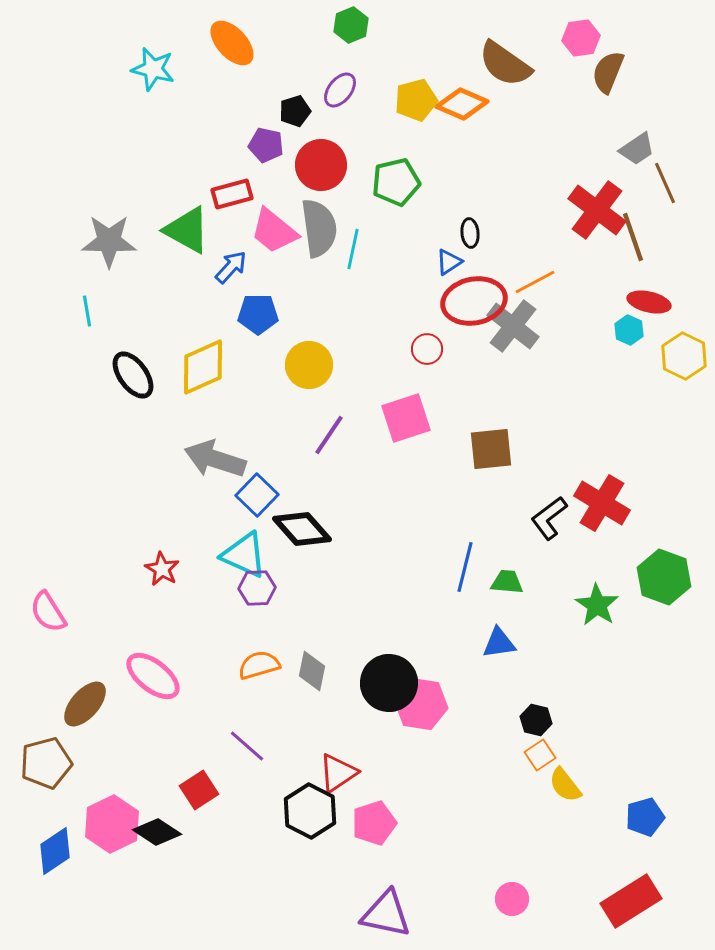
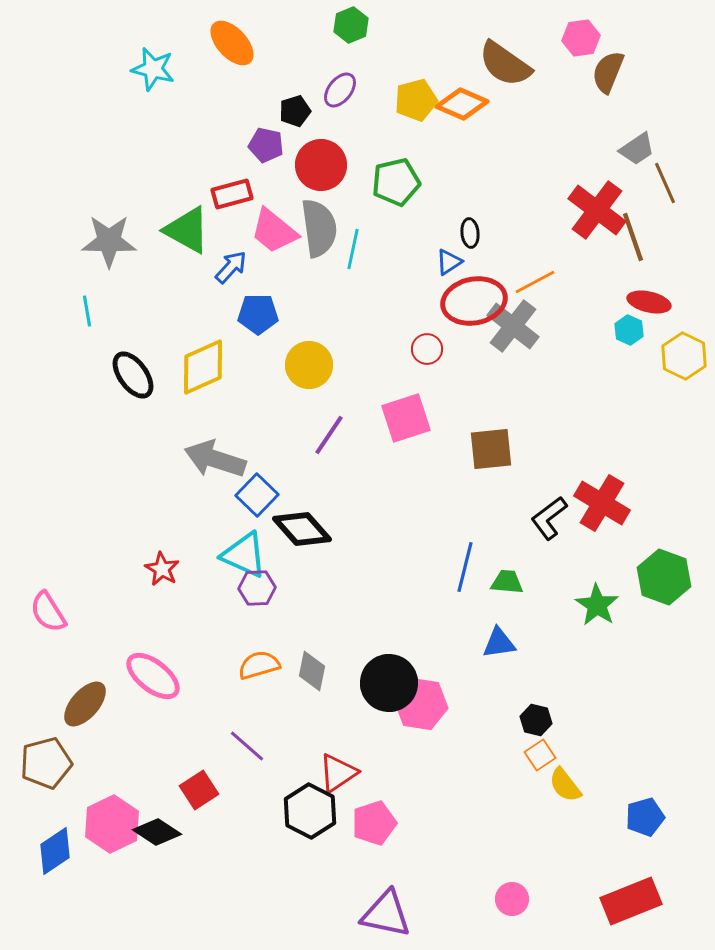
red rectangle at (631, 901): rotated 10 degrees clockwise
